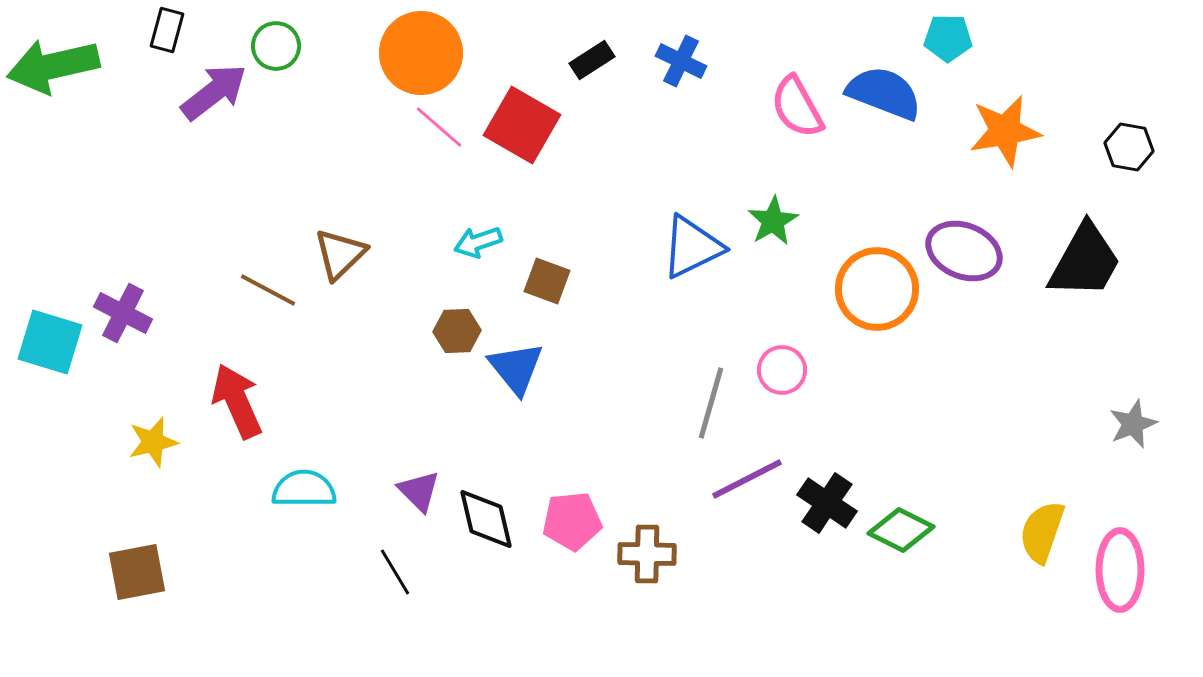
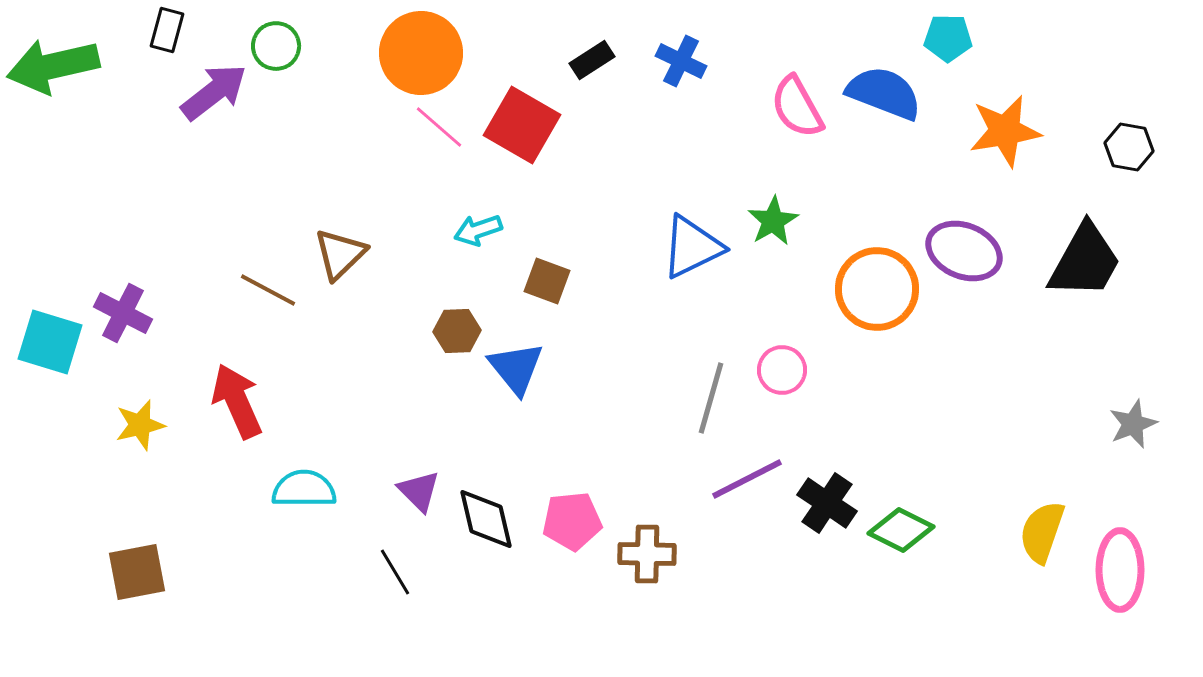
cyan arrow at (478, 242): moved 12 px up
gray line at (711, 403): moved 5 px up
yellow star at (153, 442): moved 13 px left, 17 px up
